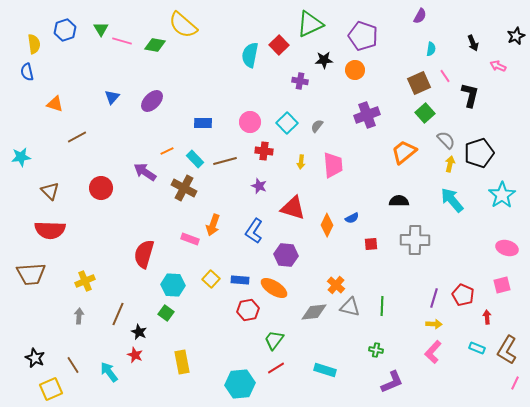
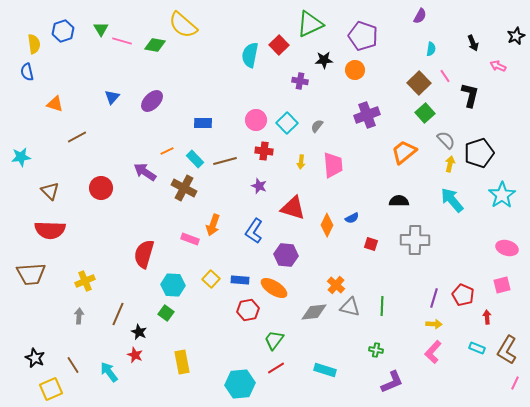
blue hexagon at (65, 30): moved 2 px left, 1 px down
brown square at (419, 83): rotated 20 degrees counterclockwise
pink circle at (250, 122): moved 6 px right, 2 px up
red square at (371, 244): rotated 24 degrees clockwise
